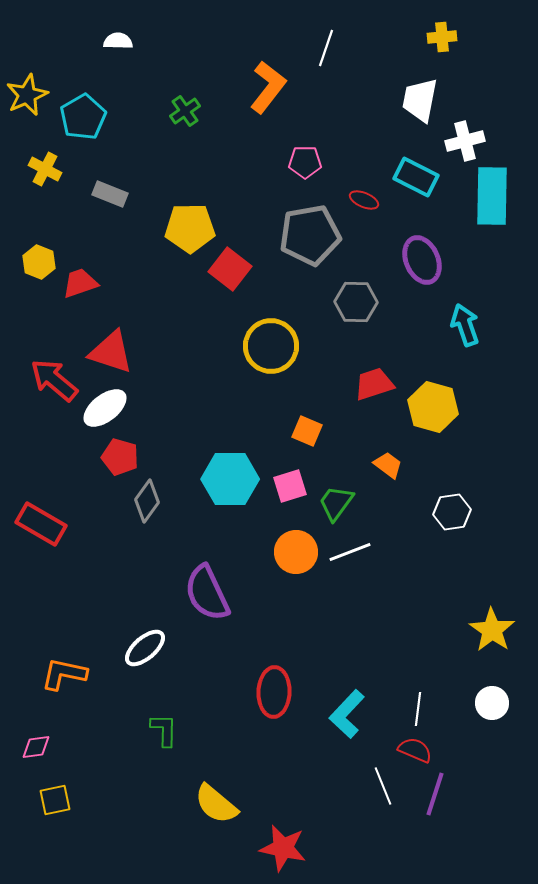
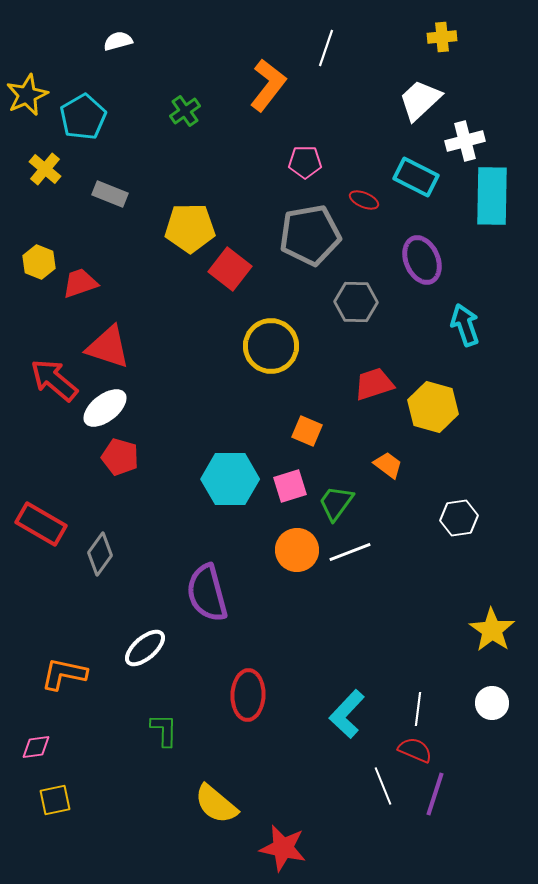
white semicircle at (118, 41): rotated 16 degrees counterclockwise
orange L-shape at (268, 87): moved 2 px up
white trapezoid at (420, 100): rotated 36 degrees clockwise
yellow cross at (45, 169): rotated 12 degrees clockwise
red triangle at (111, 352): moved 3 px left, 5 px up
gray diamond at (147, 501): moved 47 px left, 53 px down
white hexagon at (452, 512): moved 7 px right, 6 px down
orange circle at (296, 552): moved 1 px right, 2 px up
purple semicircle at (207, 593): rotated 10 degrees clockwise
red ellipse at (274, 692): moved 26 px left, 3 px down
